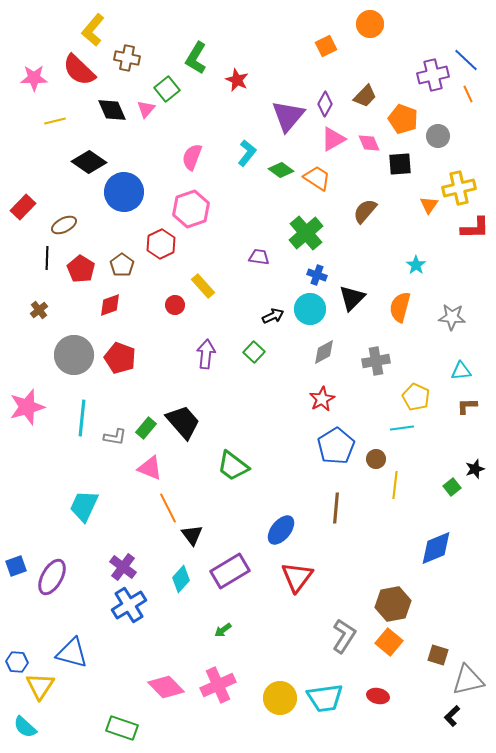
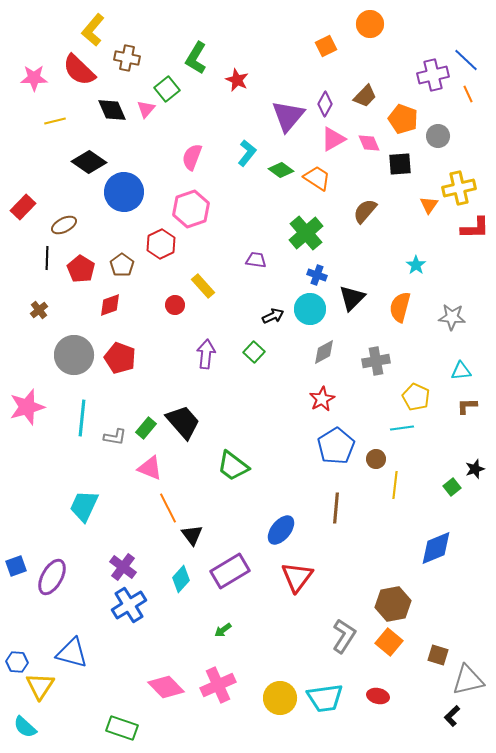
purple trapezoid at (259, 257): moved 3 px left, 3 px down
